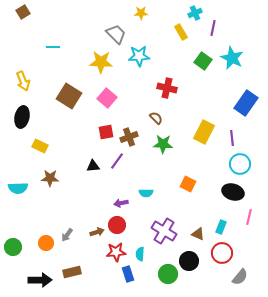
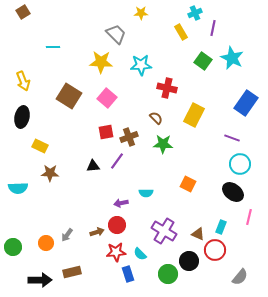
cyan star at (139, 56): moved 2 px right, 9 px down
yellow rectangle at (204, 132): moved 10 px left, 17 px up
purple line at (232, 138): rotated 63 degrees counterclockwise
brown star at (50, 178): moved 5 px up
black ellipse at (233, 192): rotated 20 degrees clockwise
red circle at (222, 253): moved 7 px left, 3 px up
cyan semicircle at (140, 254): rotated 48 degrees counterclockwise
